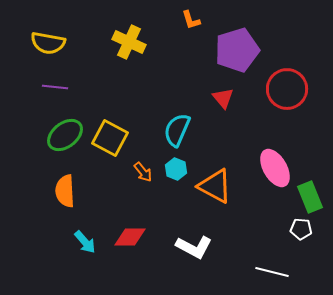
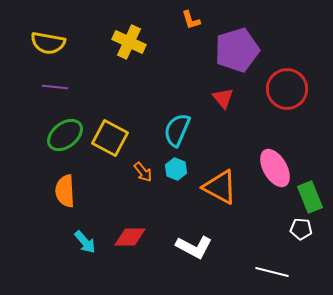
orange triangle: moved 5 px right, 1 px down
